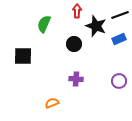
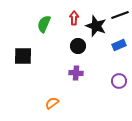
red arrow: moved 3 px left, 7 px down
blue rectangle: moved 6 px down
black circle: moved 4 px right, 2 px down
purple cross: moved 6 px up
orange semicircle: rotated 16 degrees counterclockwise
